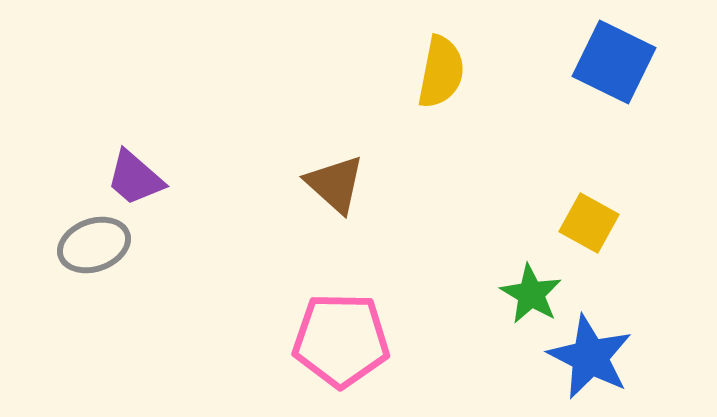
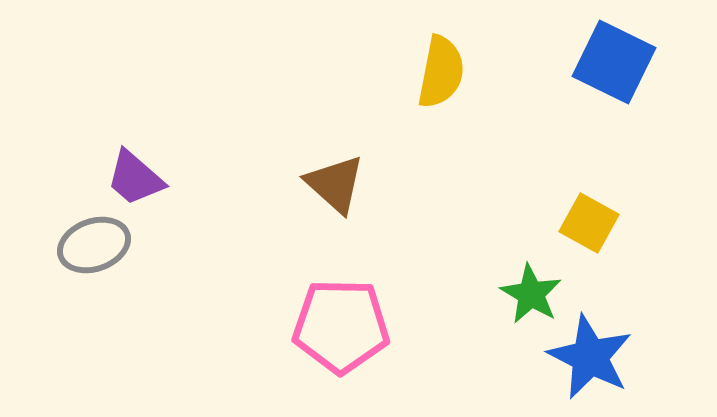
pink pentagon: moved 14 px up
